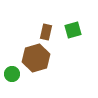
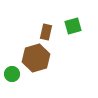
green square: moved 4 px up
